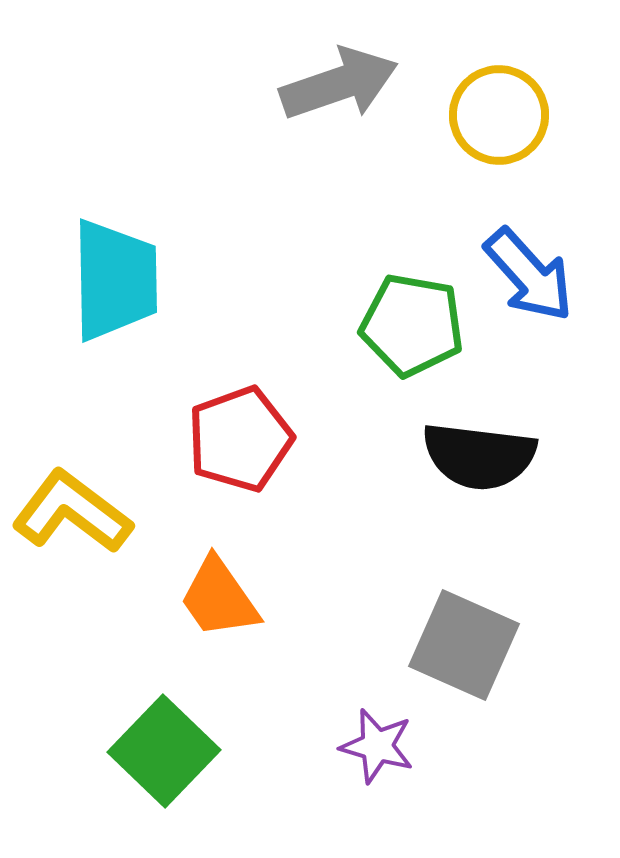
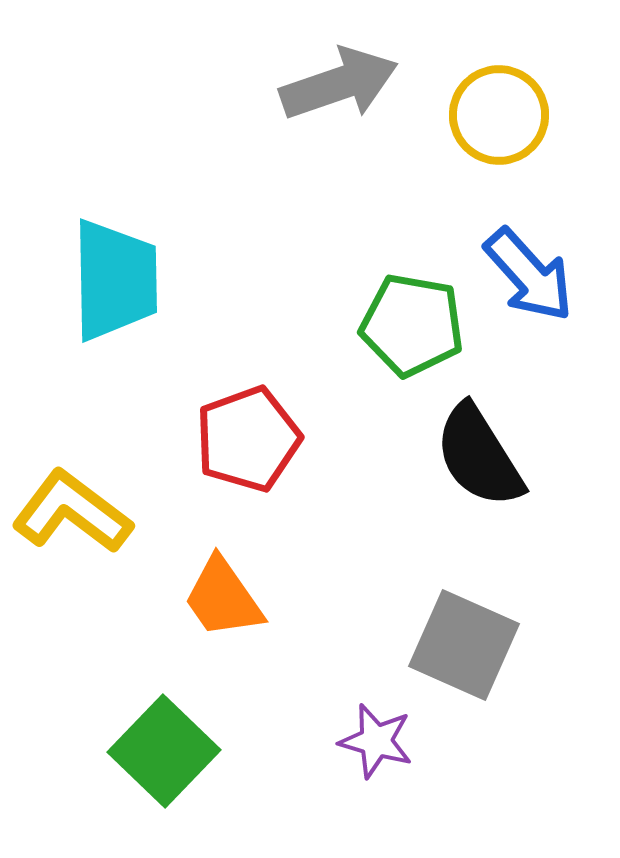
red pentagon: moved 8 px right
black semicircle: rotated 51 degrees clockwise
orange trapezoid: moved 4 px right
purple star: moved 1 px left, 5 px up
